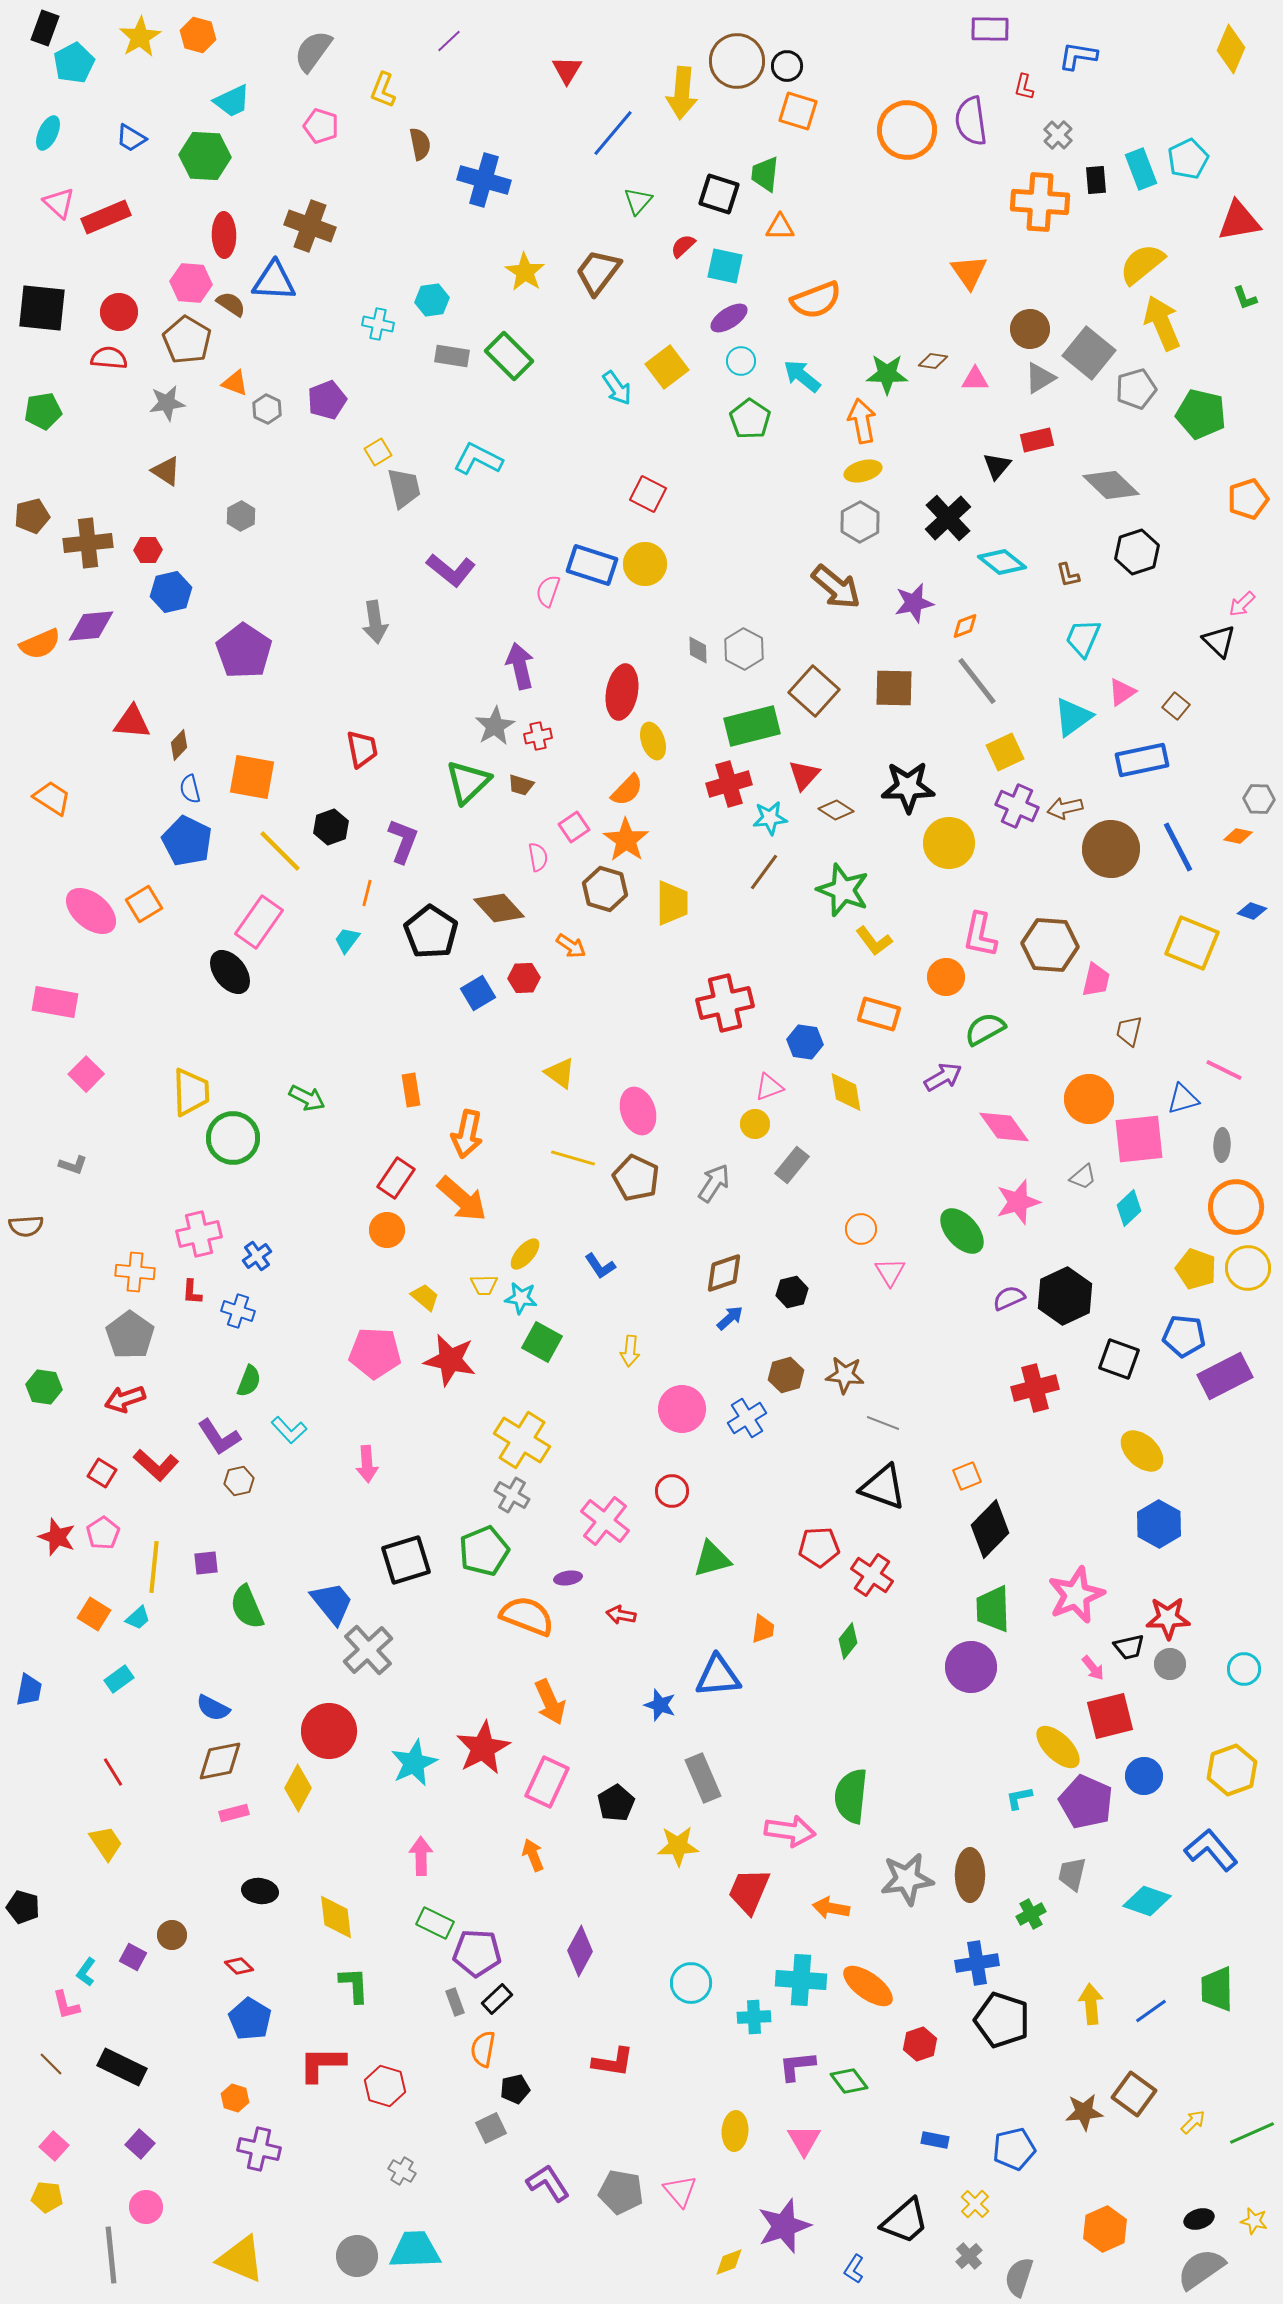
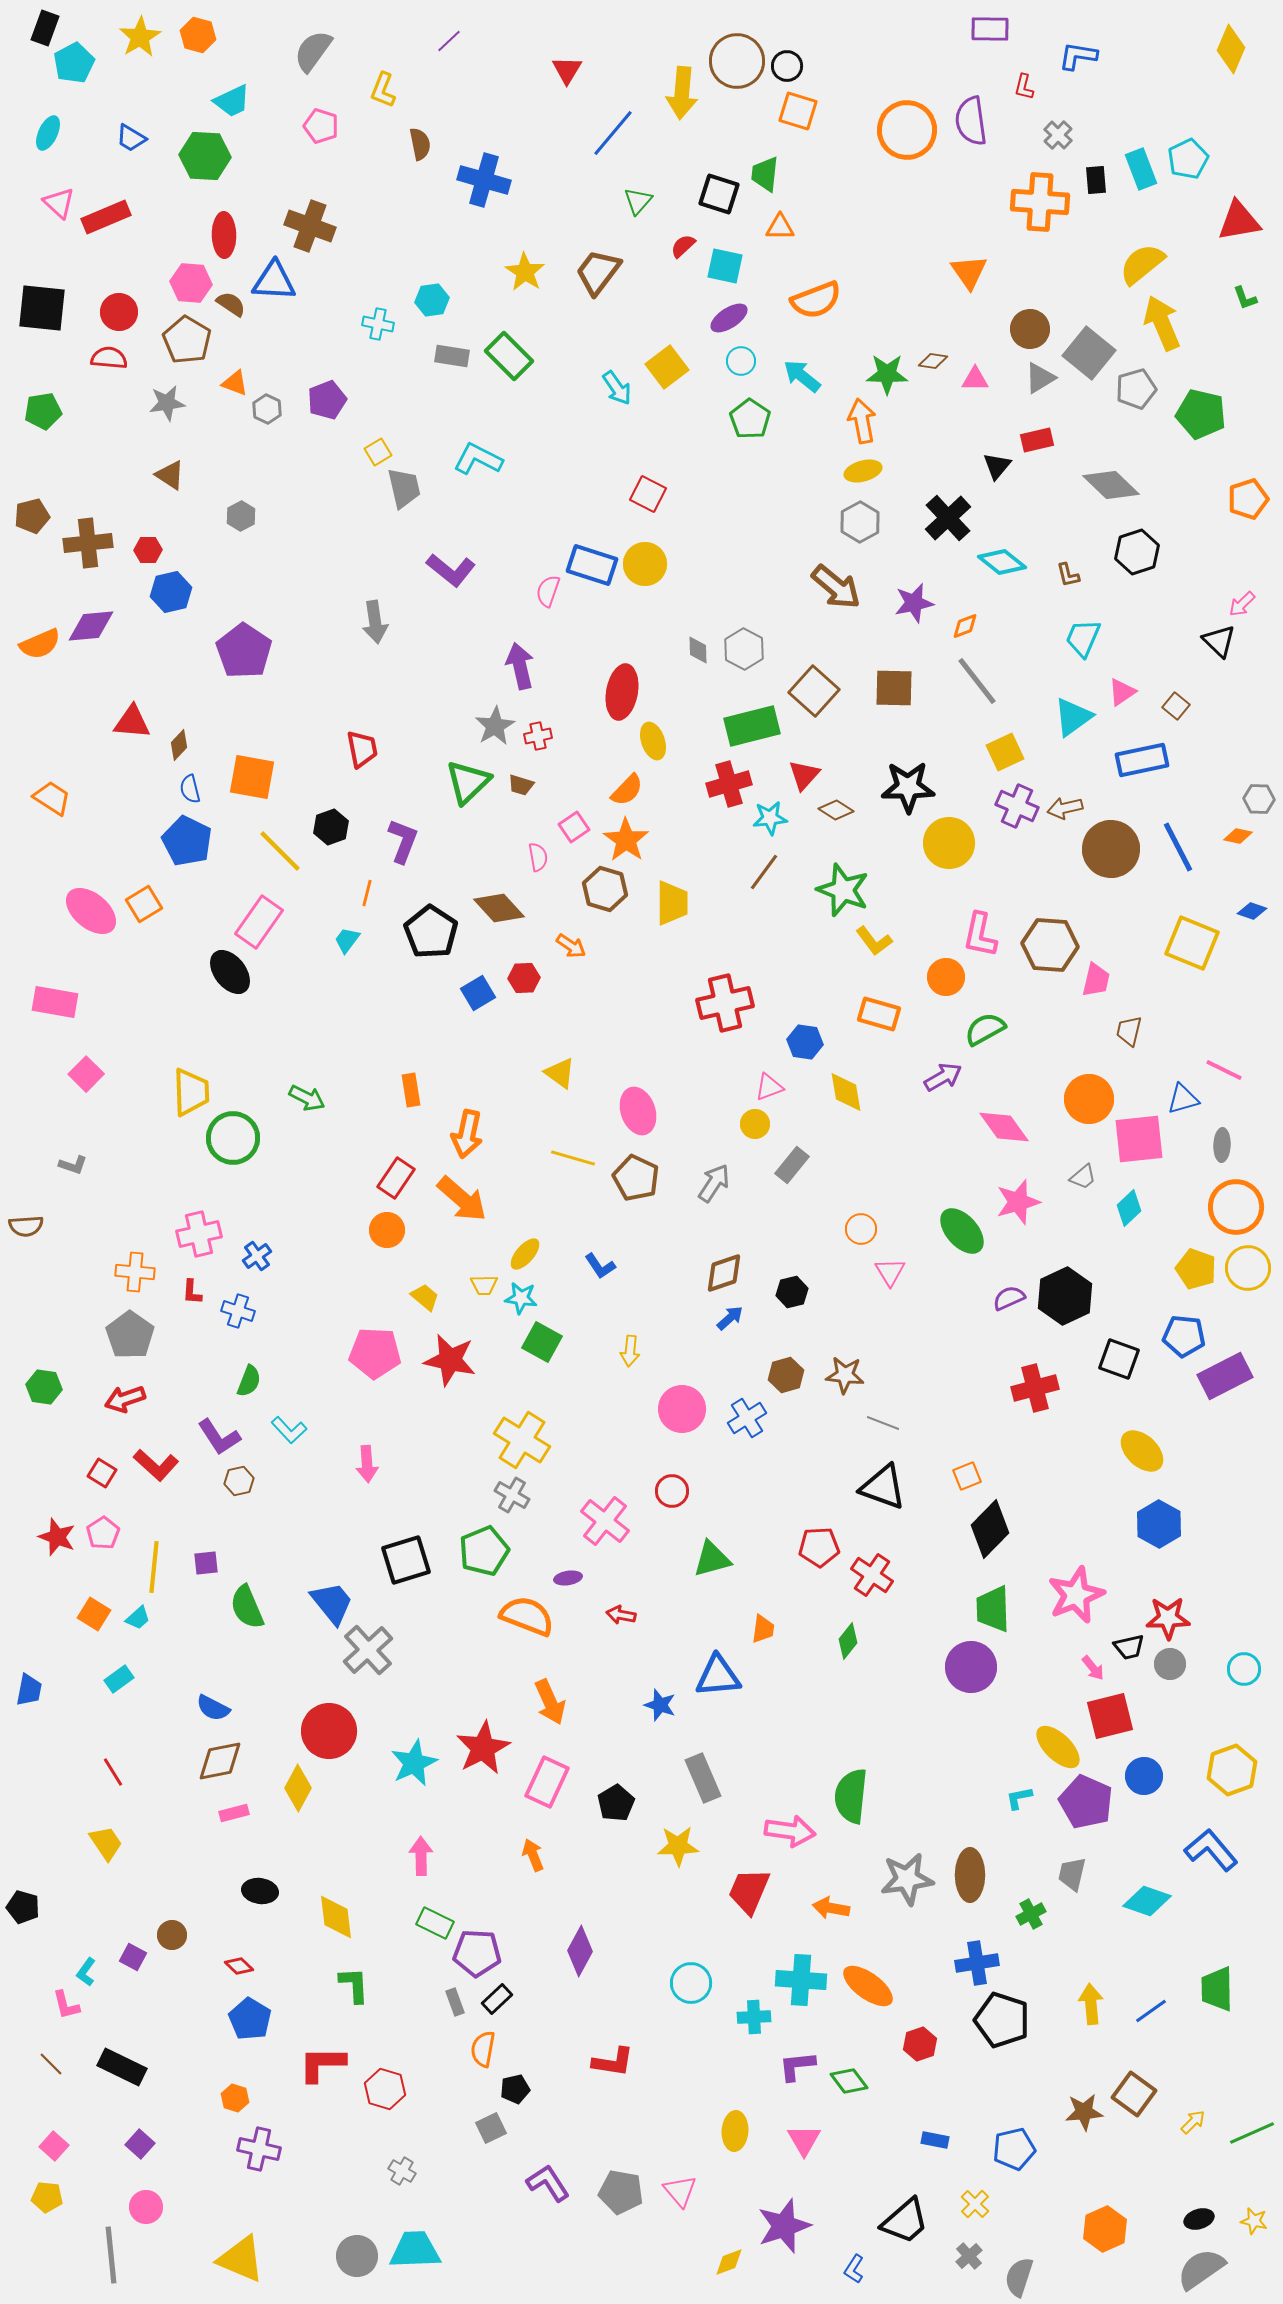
brown triangle at (166, 471): moved 4 px right, 4 px down
red hexagon at (385, 2086): moved 3 px down
